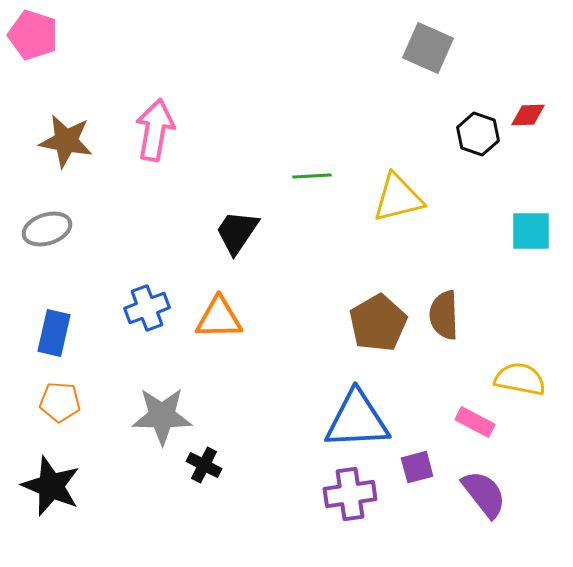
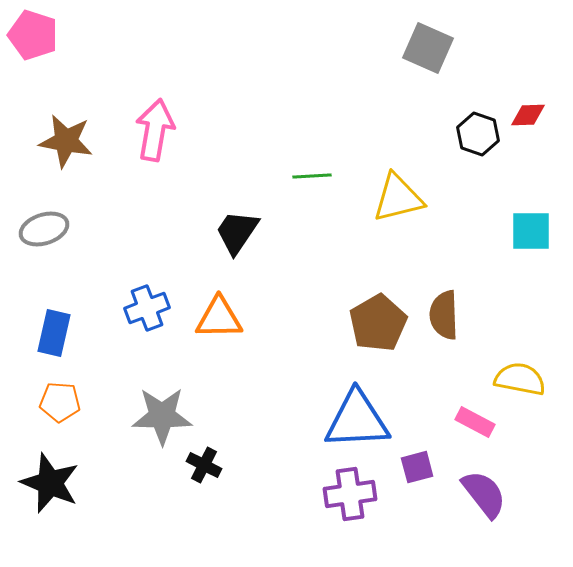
gray ellipse: moved 3 px left
black star: moved 1 px left, 3 px up
